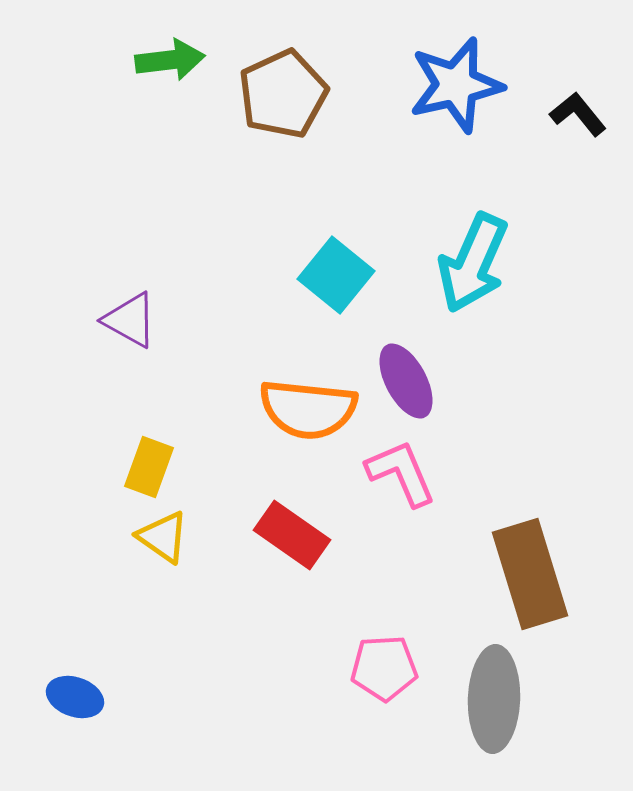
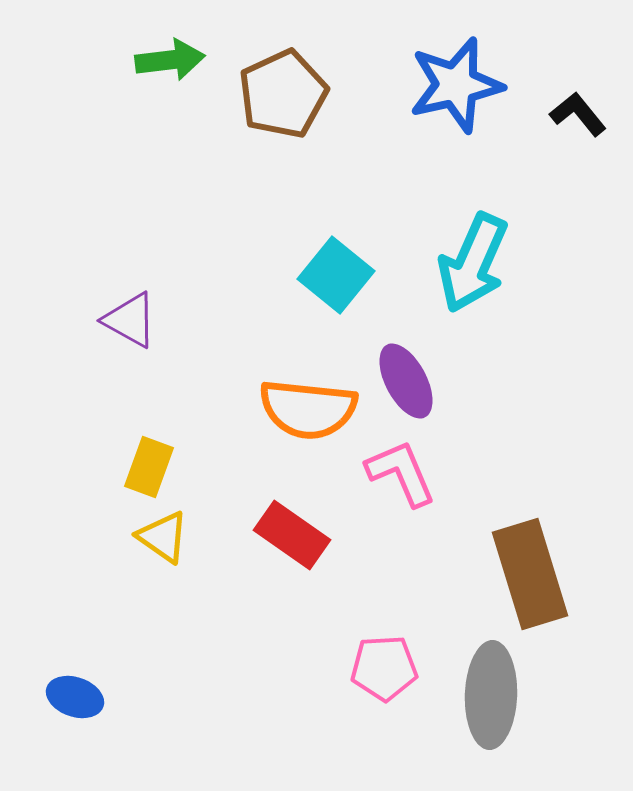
gray ellipse: moved 3 px left, 4 px up
